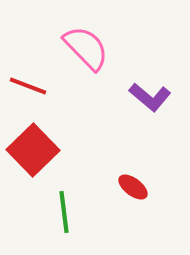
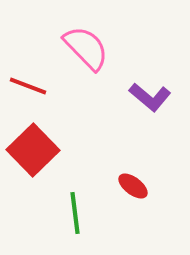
red ellipse: moved 1 px up
green line: moved 11 px right, 1 px down
